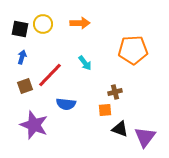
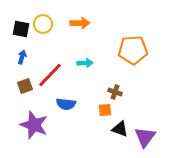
black square: moved 1 px right
cyan arrow: rotated 56 degrees counterclockwise
brown cross: rotated 32 degrees clockwise
